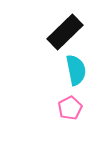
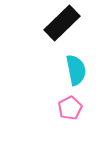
black rectangle: moved 3 px left, 9 px up
